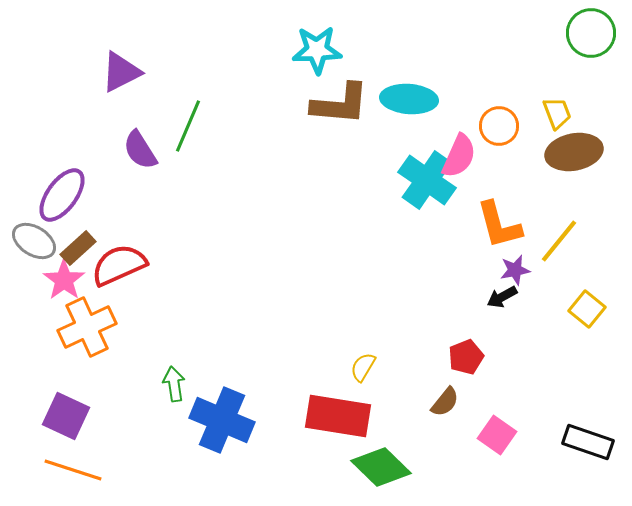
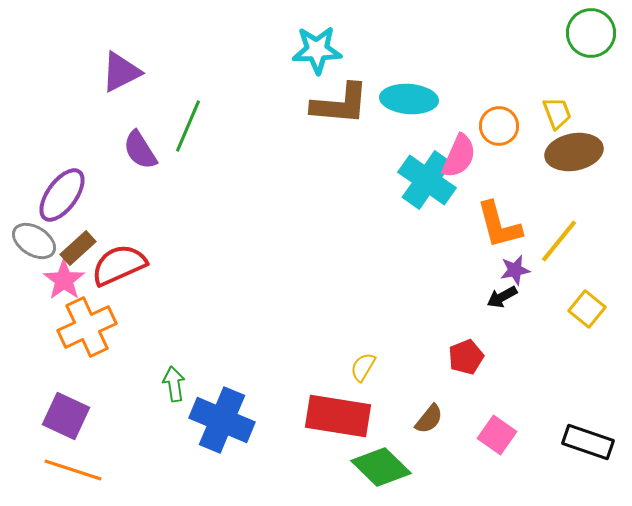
brown semicircle: moved 16 px left, 17 px down
